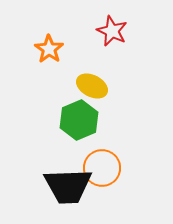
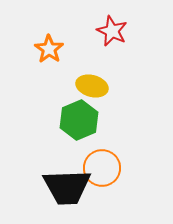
yellow ellipse: rotated 12 degrees counterclockwise
black trapezoid: moved 1 px left, 1 px down
